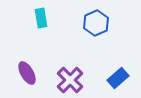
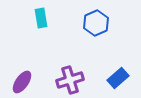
purple ellipse: moved 5 px left, 9 px down; rotated 65 degrees clockwise
purple cross: rotated 28 degrees clockwise
